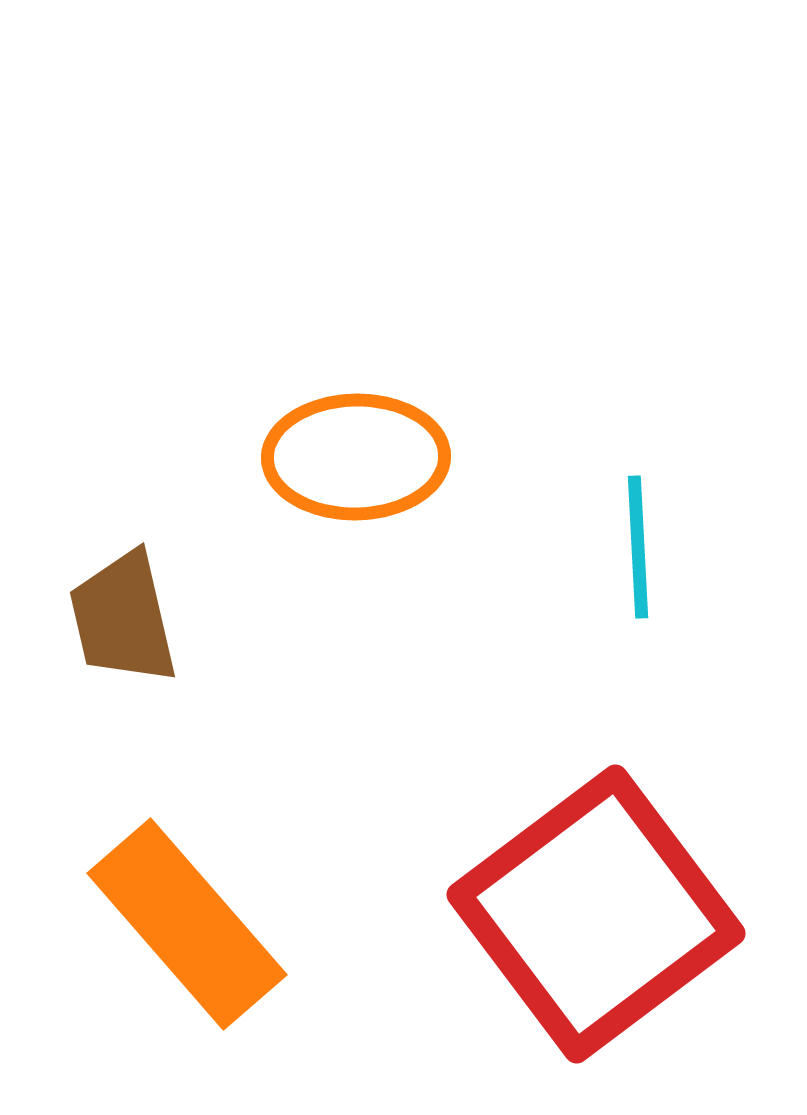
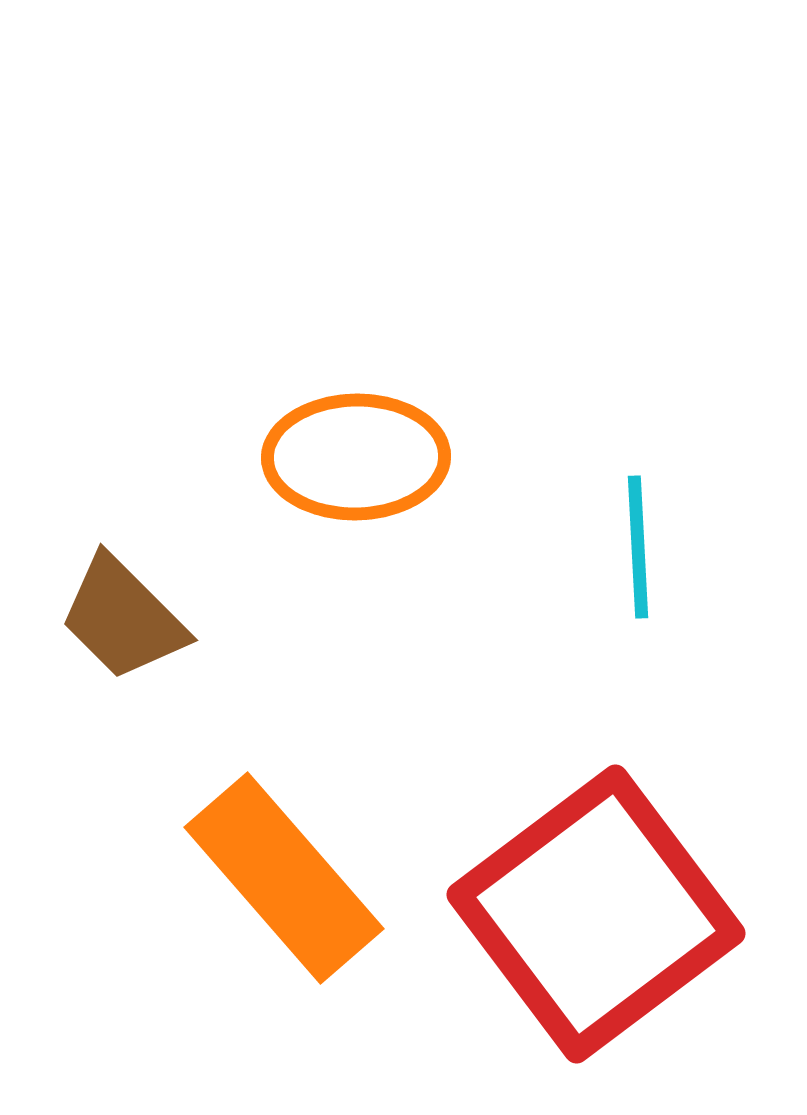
brown trapezoid: rotated 32 degrees counterclockwise
orange rectangle: moved 97 px right, 46 px up
